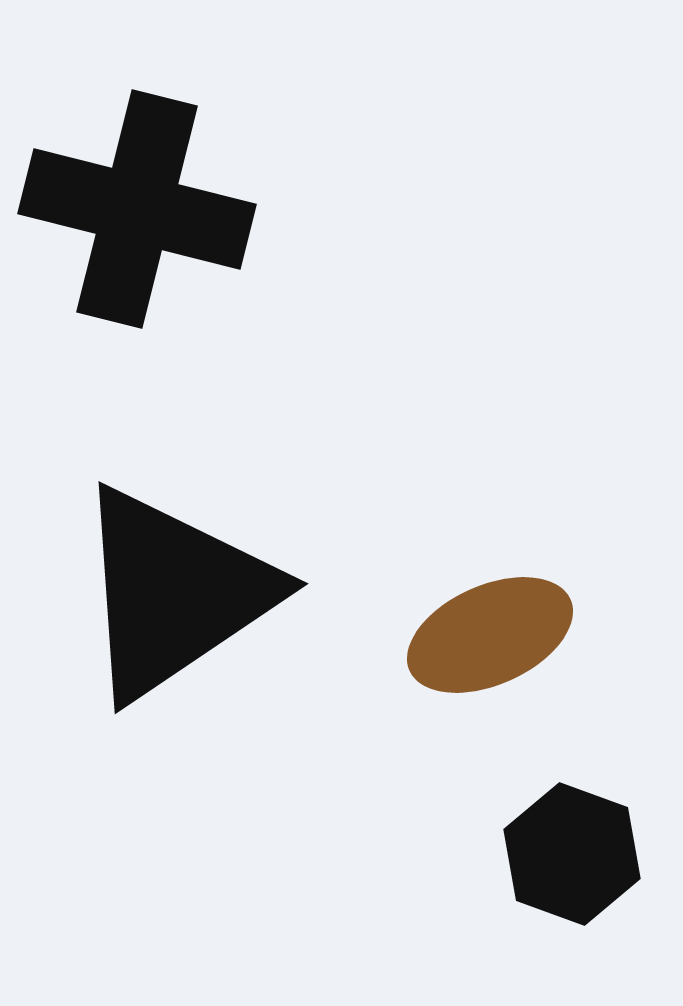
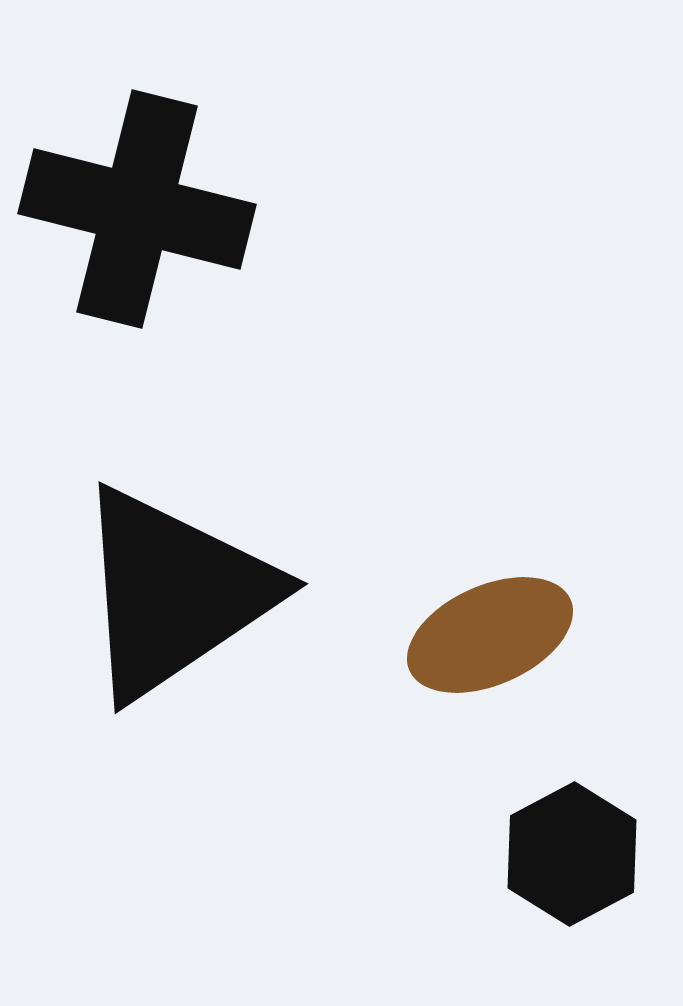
black hexagon: rotated 12 degrees clockwise
